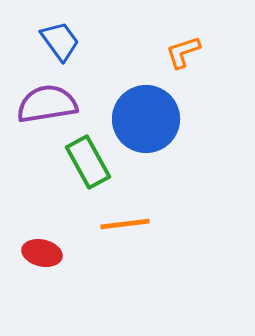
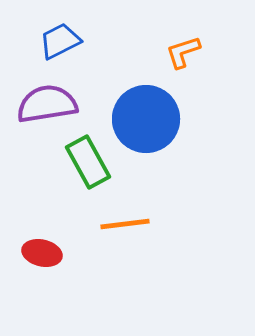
blue trapezoid: rotated 81 degrees counterclockwise
